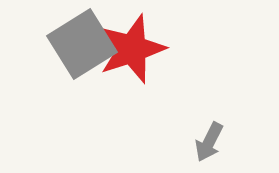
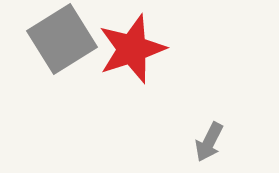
gray square: moved 20 px left, 5 px up
